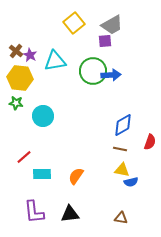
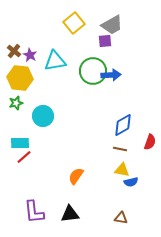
brown cross: moved 2 px left
green star: rotated 24 degrees counterclockwise
cyan rectangle: moved 22 px left, 31 px up
